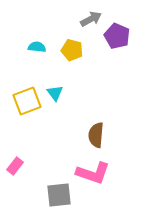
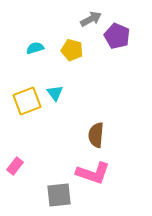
cyan semicircle: moved 2 px left, 1 px down; rotated 24 degrees counterclockwise
